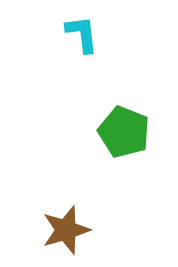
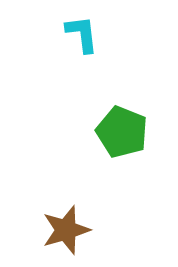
green pentagon: moved 2 px left
